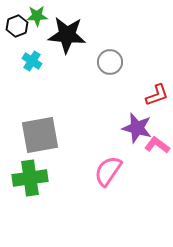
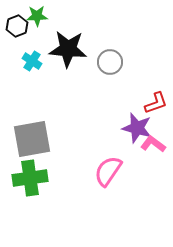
black star: moved 1 px right, 14 px down
red L-shape: moved 1 px left, 8 px down
gray square: moved 8 px left, 4 px down
pink L-shape: moved 4 px left, 1 px up
